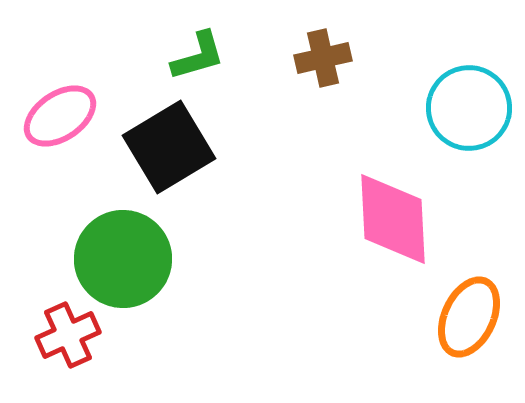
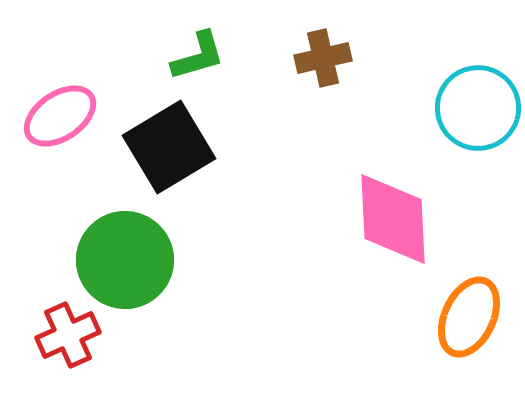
cyan circle: moved 9 px right
green circle: moved 2 px right, 1 px down
